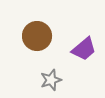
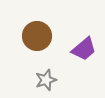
gray star: moved 5 px left
